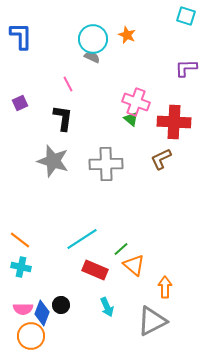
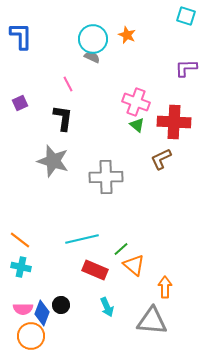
green triangle: moved 6 px right, 6 px down
gray cross: moved 13 px down
cyan line: rotated 20 degrees clockwise
gray triangle: rotated 32 degrees clockwise
